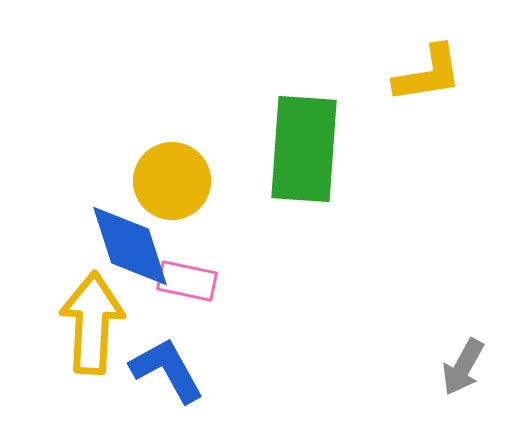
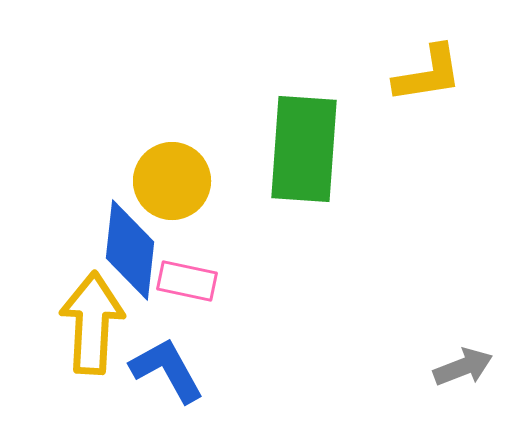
blue diamond: moved 4 px down; rotated 24 degrees clockwise
gray arrow: rotated 140 degrees counterclockwise
